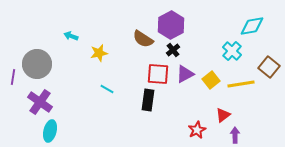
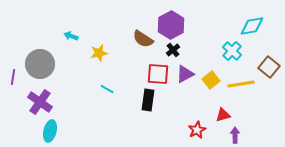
gray circle: moved 3 px right
red triangle: rotated 21 degrees clockwise
